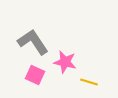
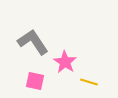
pink star: rotated 20 degrees clockwise
pink square: moved 6 px down; rotated 12 degrees counterclockwise
